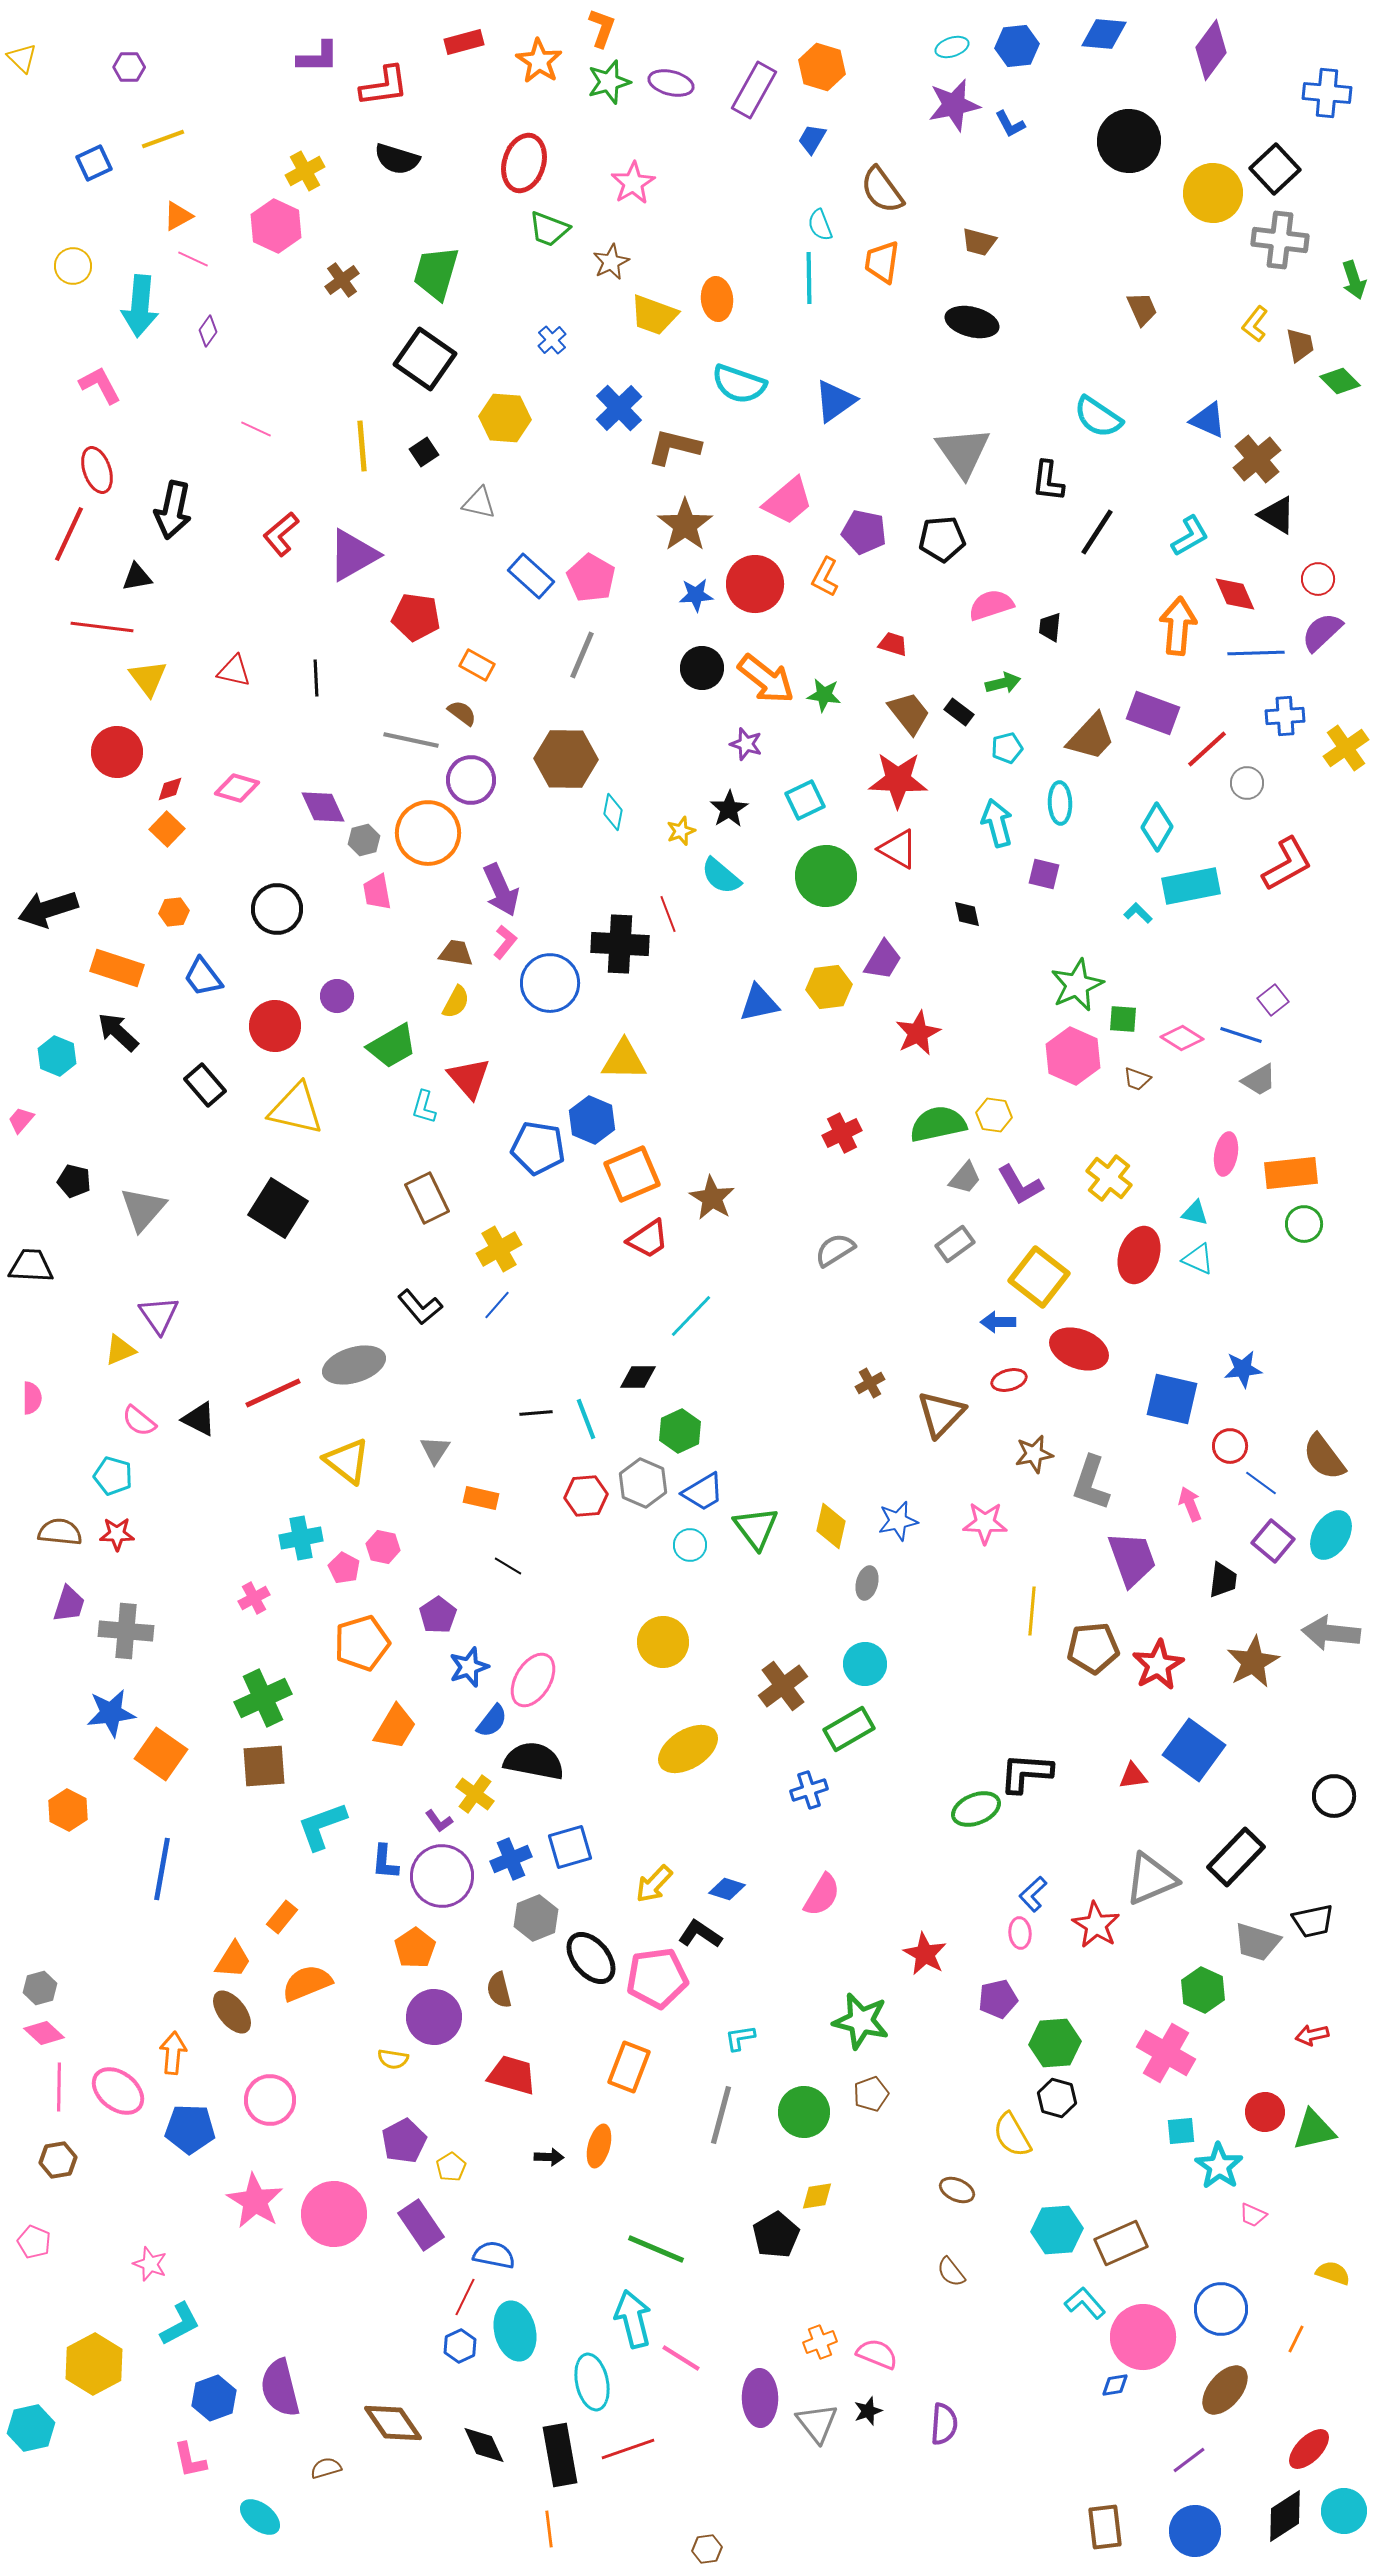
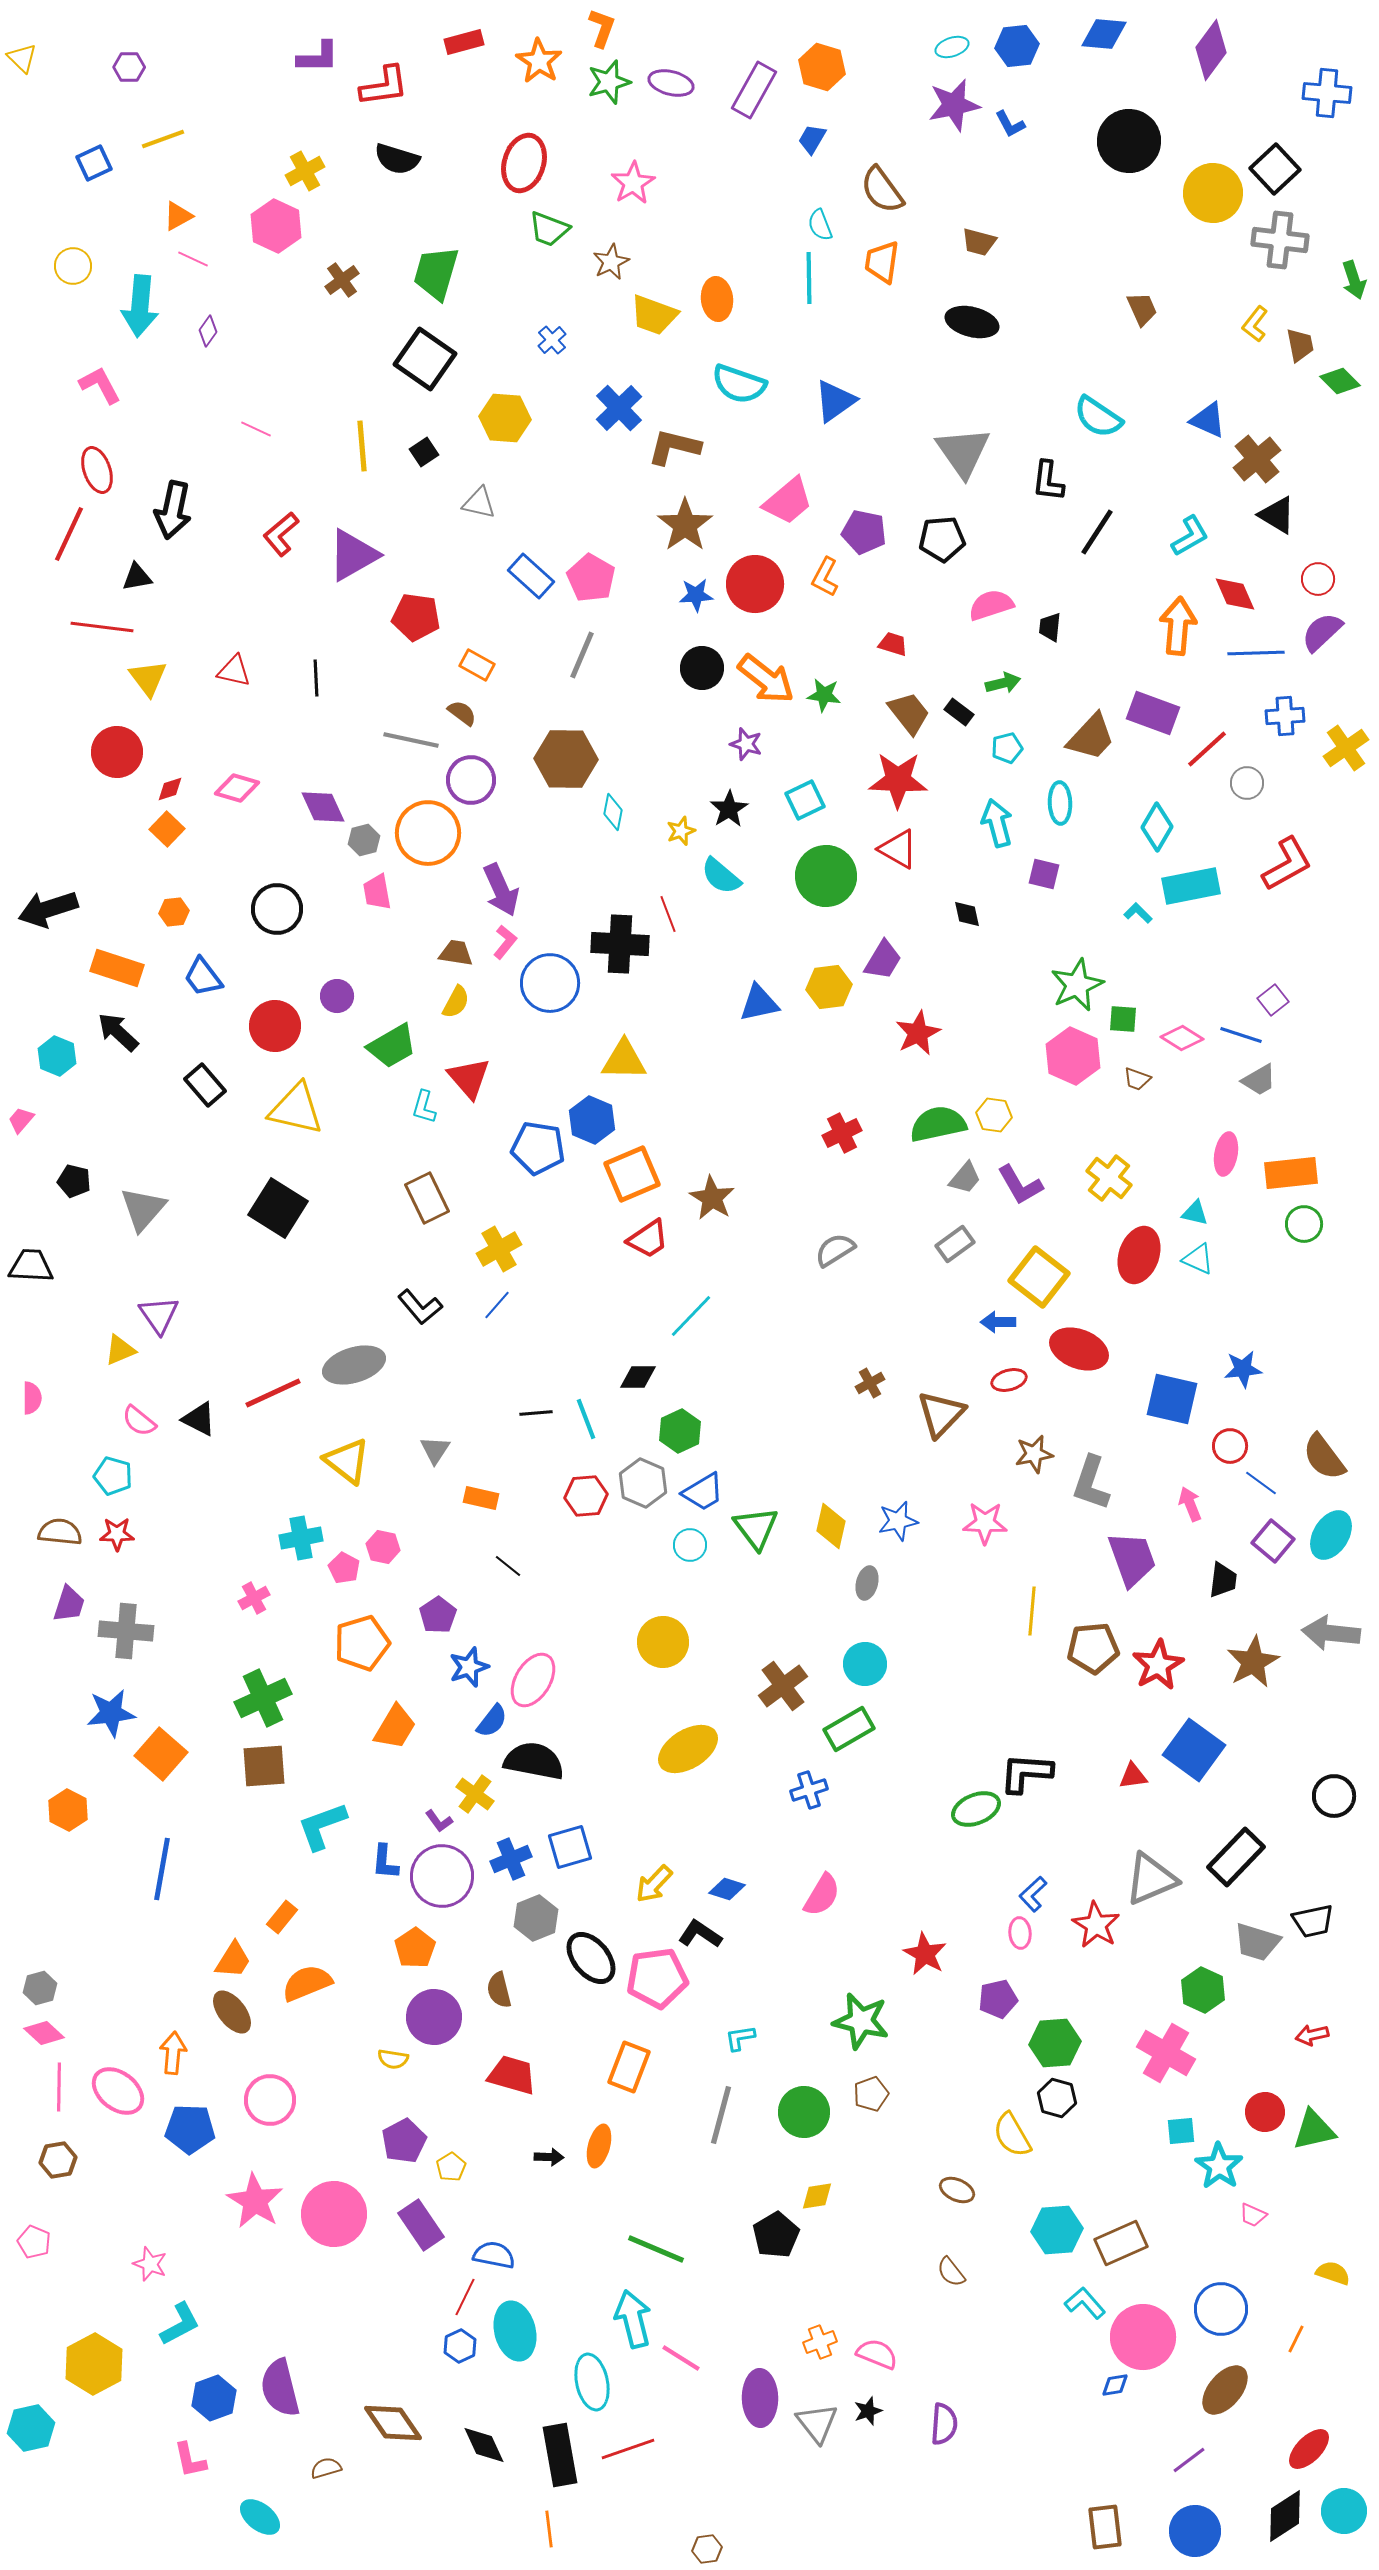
black line at (508, 1566): rotated 8 degrees clockwise
orange square at (161, 1754): rotated 6 degrees clockwise
